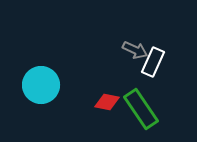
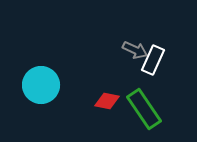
white rectangle: moved 2 px up
red diamond: moved 1 px up
green rectangle: moved 3 px right
